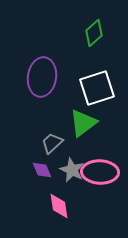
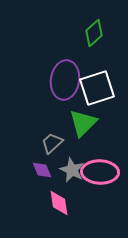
purple ellipse: moved 23 px right, 3 px down
green triangle: rotated 8 degrees counterclockwise
pink diamond: moved 3 px up
